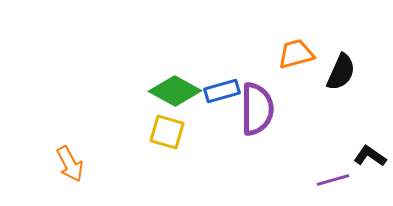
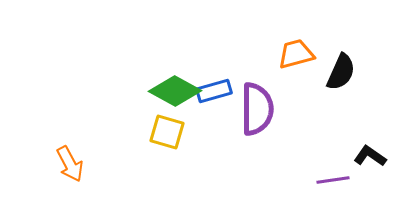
blue rectangle: moved 8 px left
purple line: rotated 8 degrees clockwise
